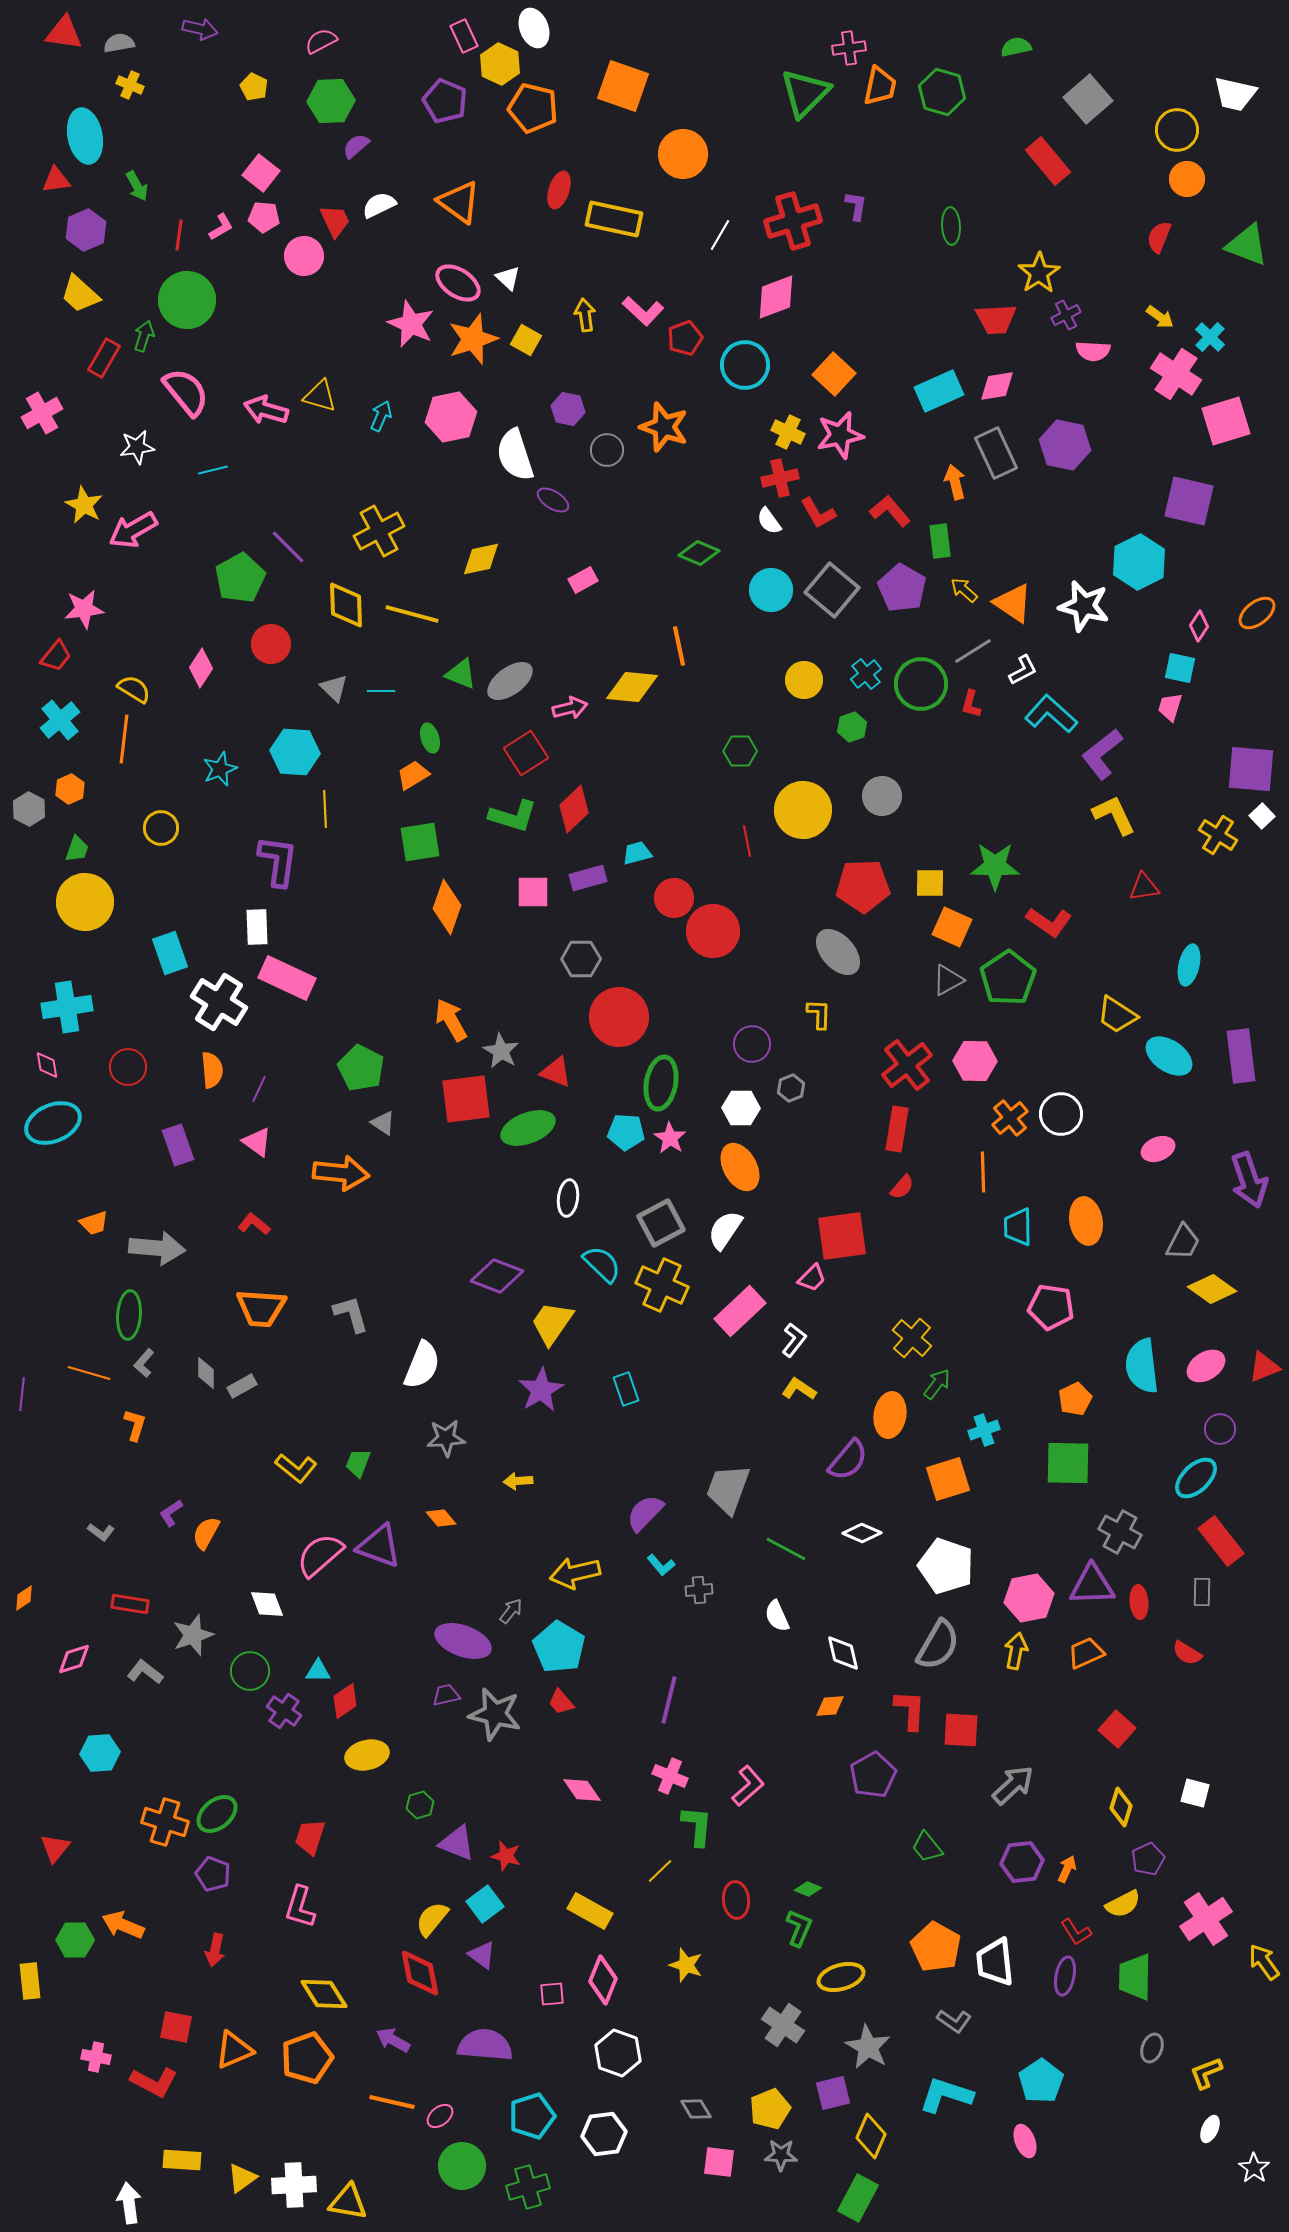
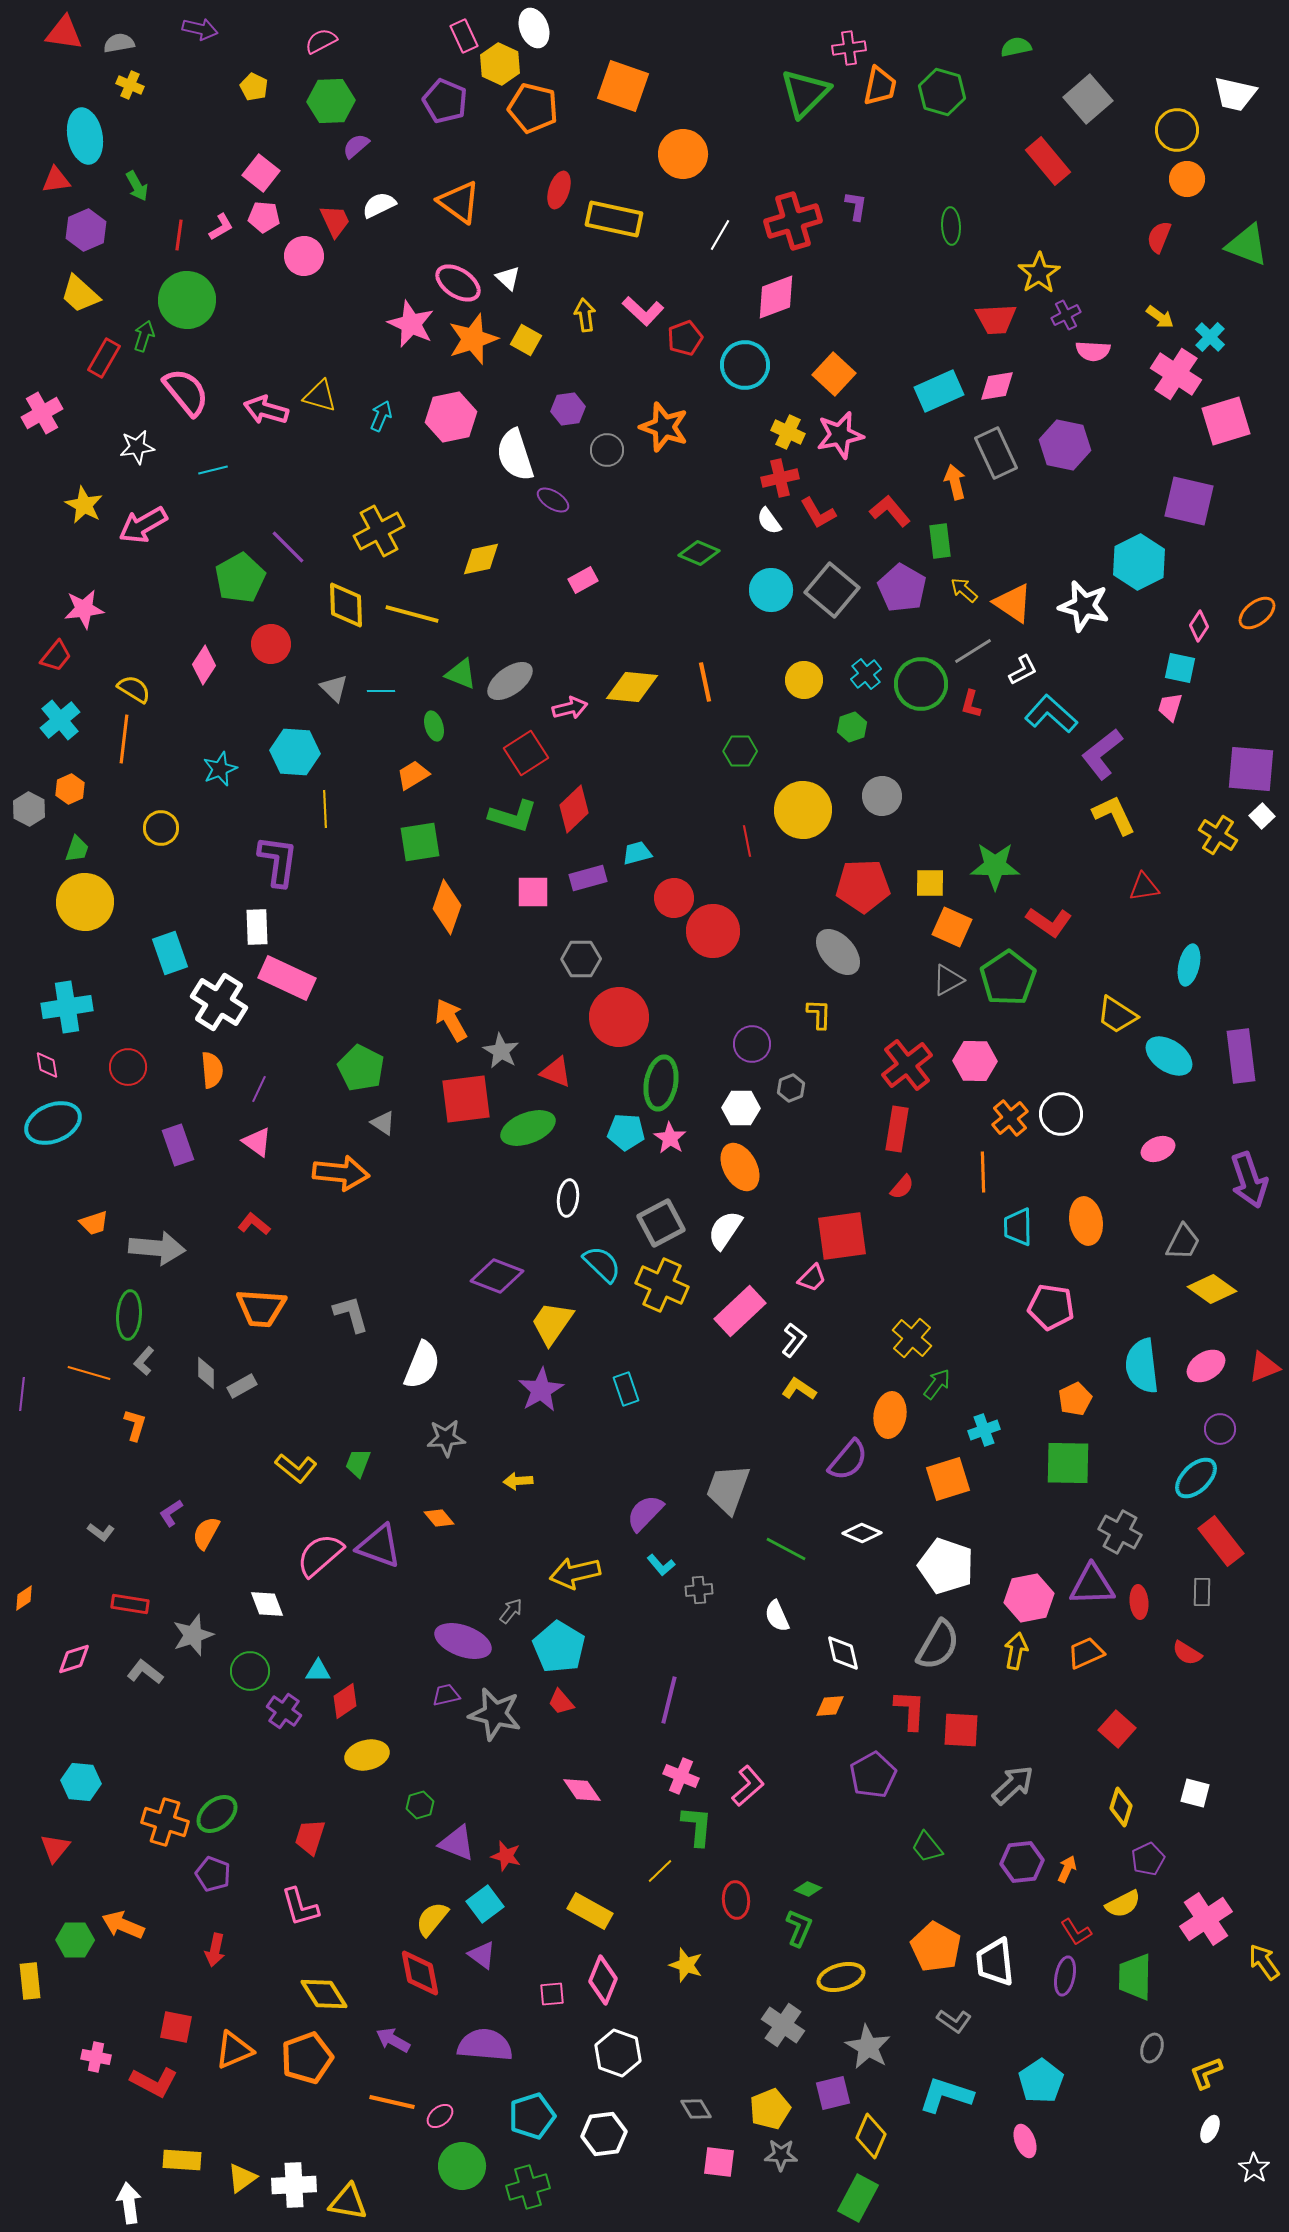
purple hexagon at (568, 409): rotated 20 degrees counterclockwise
pink arrow at (133, 530): moved 10 px right, 5 px up
orange line at (679, 646): moved 26 px right, 36 px down
pink diamond at (201, 668): moved 3 px right, 3 px up
green ellipse at (430, 738): moved 4 px right, 12 px up
gray L-shape at (144, 1363): moved 2 px up
orange diamond at (441, 1518): moved 2 px left
cyan hexagon at (100, 1753): moved 19 px left, 29 px down; rotated 9 degrees clockwise
pink cross at (670, 1776): moved 11 px right
pink L-shape at (300, 1907): rotated 33 degrees counterclockwise
